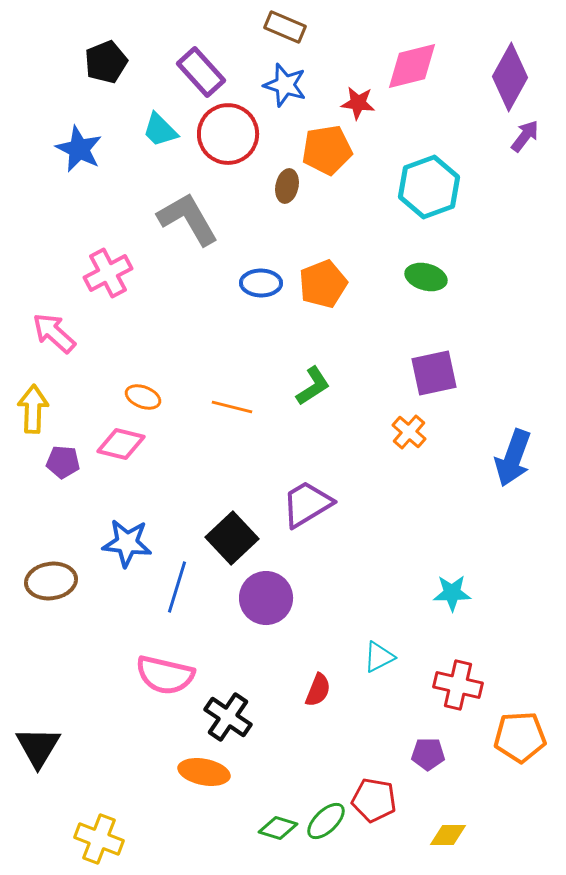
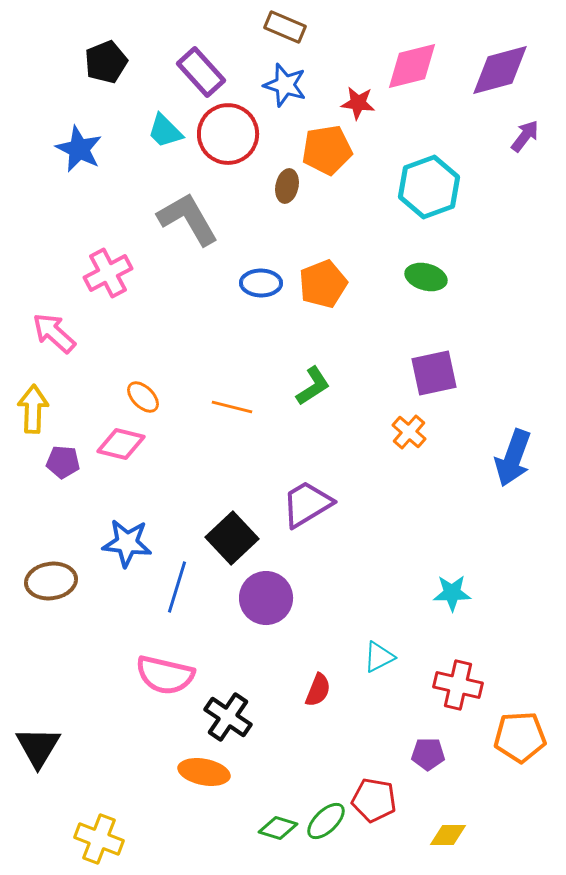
purple diamond at (510, 77): moved 10 px left, 7 px up; rotated 46 degrees clockwise
cyan trapezoid at (160, 130): moved 5 px right, 1 px down
orange ellipse at (143, 397): rotated 24 degrees clockwise
